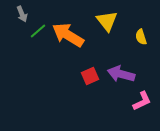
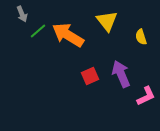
purple arrow: rotated 52 degrees clockwise
pink L-shape: moved 4 px right, 5 px up
